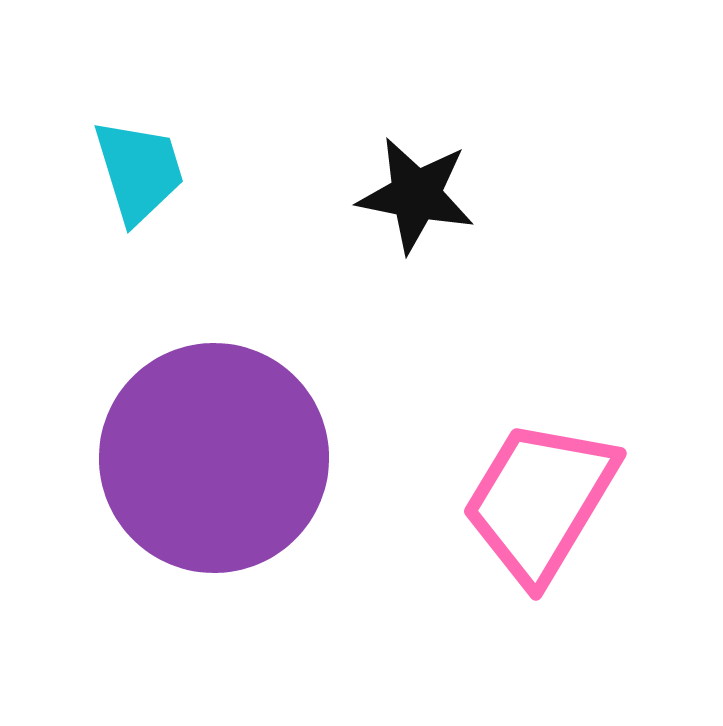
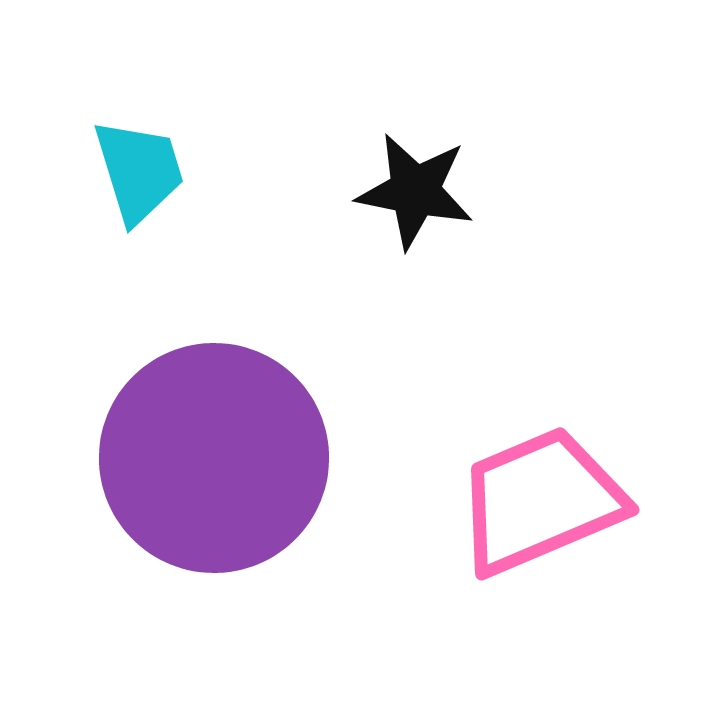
black star: moved 1 px left, 4 px up
pink trapezoid: rotated 36 degrees clockwise
